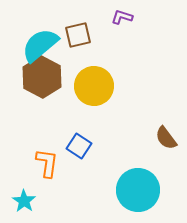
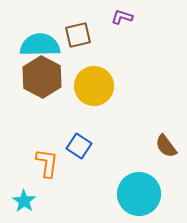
cyan semicircle: rotated 39 degrees clockwise
brown semicircle: moved 8 px down
cyan circle: moved 1 px right, 4 px down
